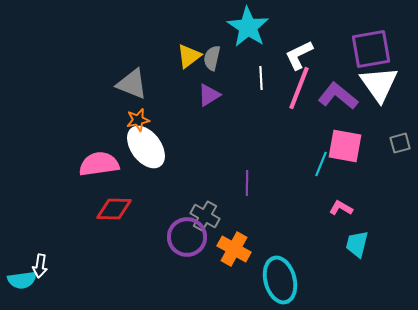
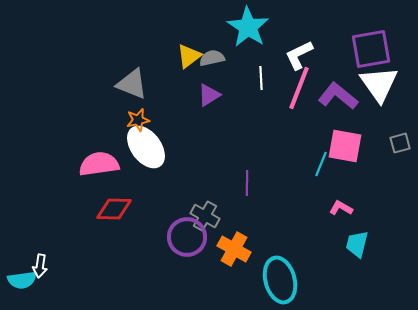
gray semicircle: rotated 65 degrees clockwise
